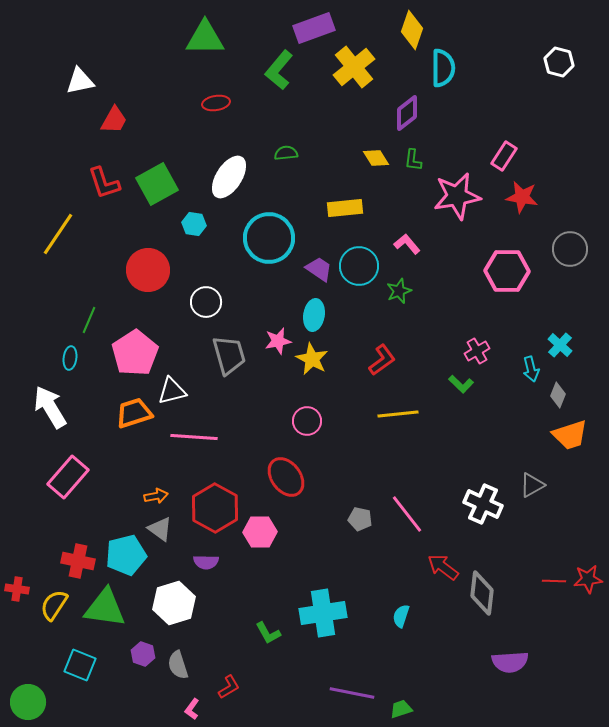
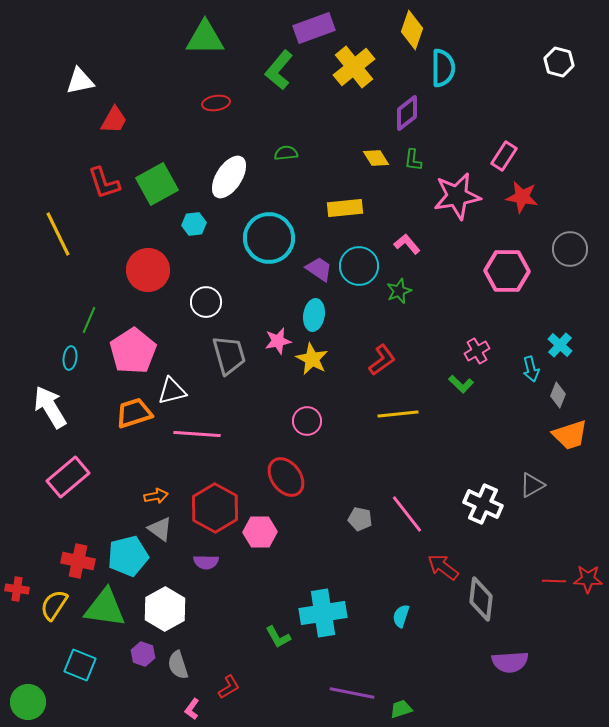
cyan hexagon at (194, 224): rotated 15 degrees counterclockwise
yellow line at (58, 234): rotated 60 degrees counterclockwise
pink pentagon at (135, 353): moved 2 px left, 2 px up
pink line at (194, 437): moved 3 px right, 3 px up
pink rectangle at (68, 477): rotated 9 degrees clockwise
cyan pentagon at (126, 555): moved 2 px right, 1 px down
red star at (588, 579): rotated 8 degrees clockwise
gray diamond at (482, 593): moved 1 px left, 6 px down
white hexagon at (174, 603): moved 9 px left, 6 px down; rotated 12 degrees counterclockwise
green L-shape at (268, 633): moved 10 px right, 4 px down
